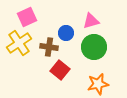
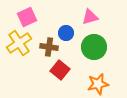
pink triangle: moved 1 px left, 4 px up
